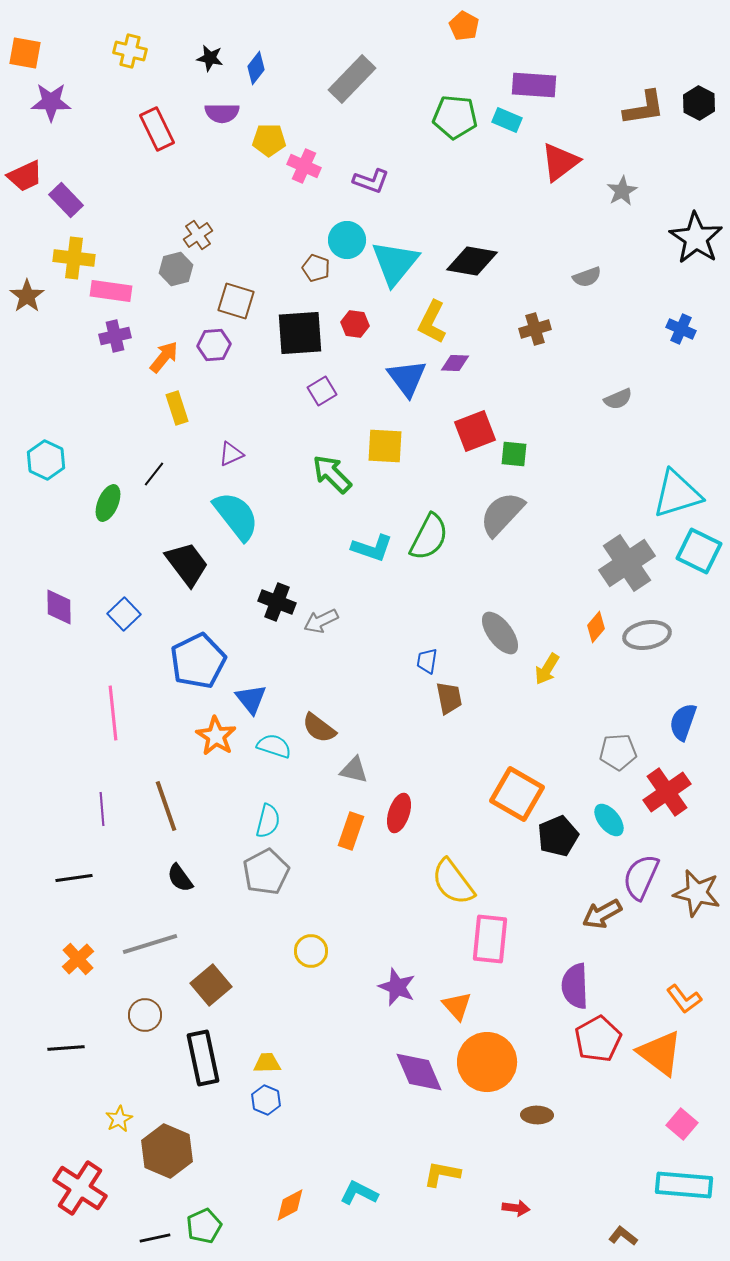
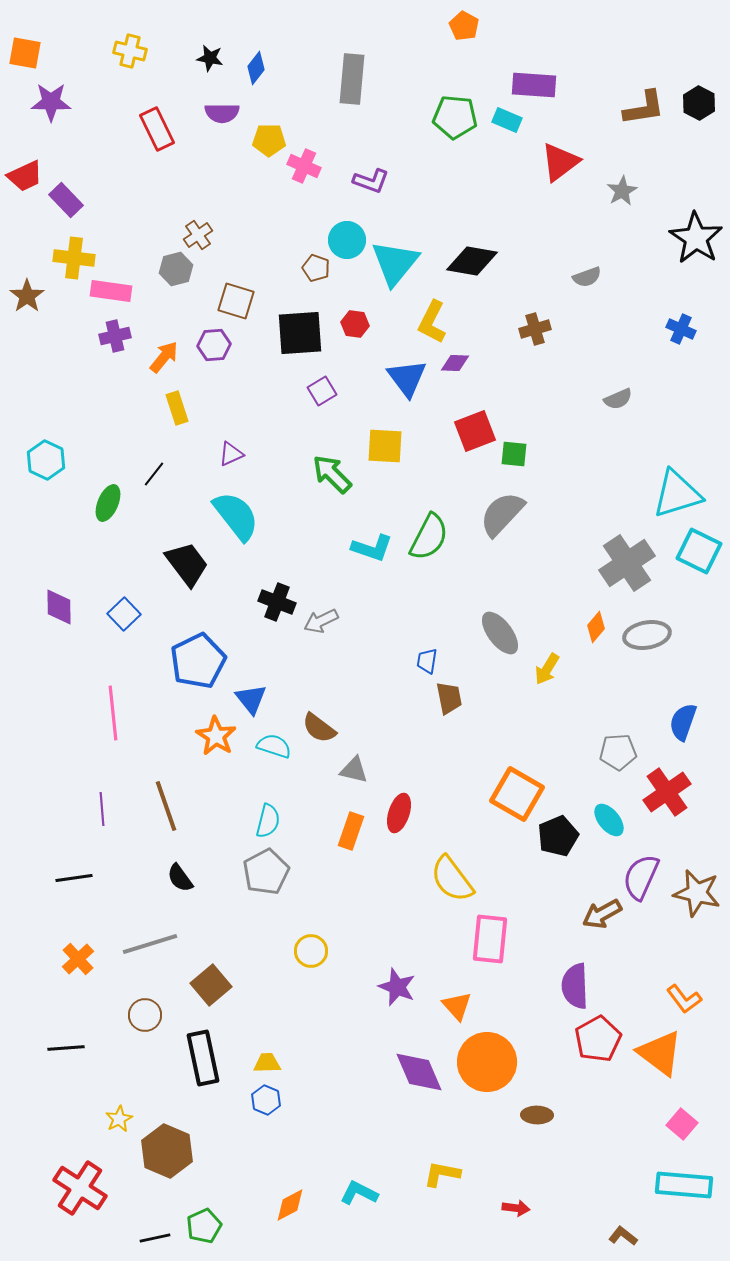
gray rectangle at (352, 79): rotated 39 degrees counterclockwise
yellow semicircle at (453, 882): moved 1 px left, 3 px up
